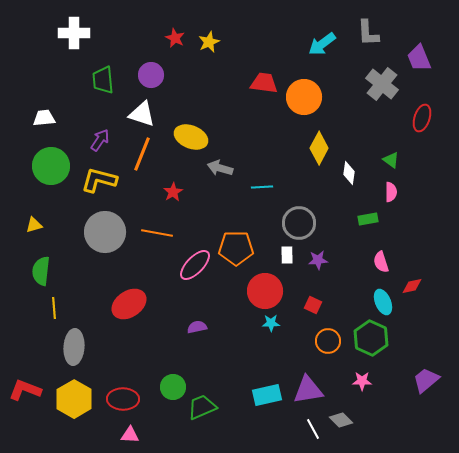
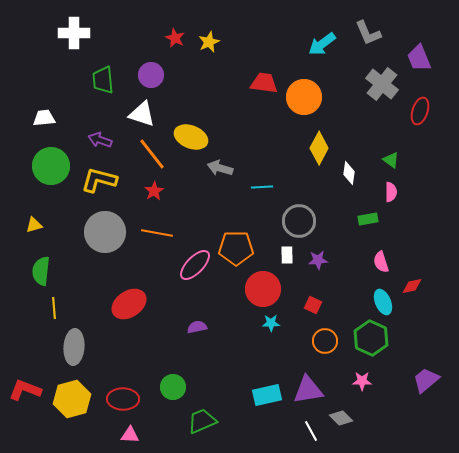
gray L-shape at (368, 33): rotated 20 degrees counterclockwise
red ellipse at (422, 118): moved 2 px left, 7 px up
purple arrow at (100, 140): rotated 105 degrees counterclockwise
orange line at (142, 154): moved 10 px right; rotated 60 degrees counterclockwise
red star at (173, 192): moved 19 px left, 1 px up
gray circle at (299, 223): moved 2 px up
red circle at (265, 291): moved 2 px left, 2 px up
orange circle at (328, 341): moved 3 px left
yellow hexagon at (74, 399): moved 2 px left; rotated 15 degrees clockwise
green trapezoid at (202, 407): moved 14 px down
gray diamond at (341, 420): moved 2 px up
white line at (313, 429): moved 2 px left, 2 px down
